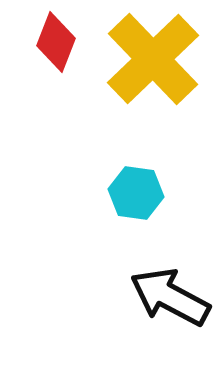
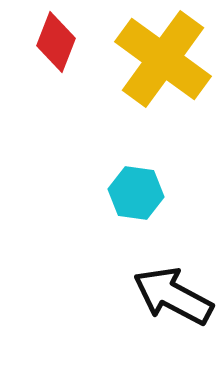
yellow cross: moved 10 px right; rotated 10 degrees counterclockwise
black arrow: moved 3 px right, 1 px up
